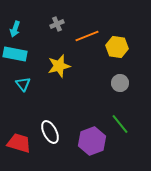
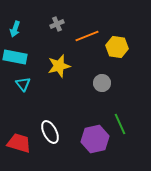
cyan rectangle: moved 3 px down
gray circle: moved 18 px left
green line: rotated 15 degrees clockwise
purple hexagon: moved 3 px right, 2 px up; rotated 8 degrees clockwise
